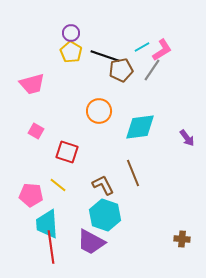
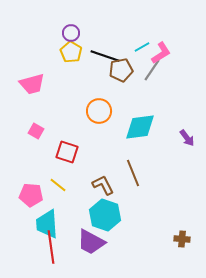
pink L-shape: moved 1 px left, 3 px down
